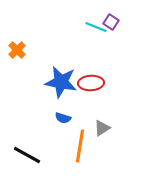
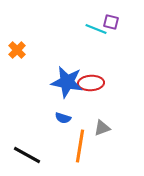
purple square: rotated 21 degrees counterclockwise
cyan line: moved 2 px down
blue star: moved 6 px right
gray triangle: rotated 12 degrees clockwise
